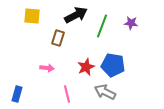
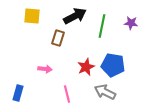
black arrow: moved 1 px left, 1 px down
green line: rotated 10 degrees counterclockwise
pink arrow: moved 2 px left, 1 px down
blue rectangle: moved 1 px right, 1 px up
